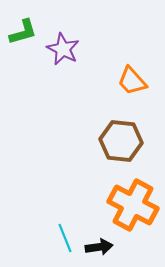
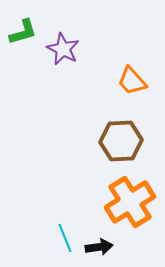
brown hexagon: rotated 9 degrees counterclockwise
orange cross: moved 3 px left, 3 px up; rotated 30 degrees clockwise
